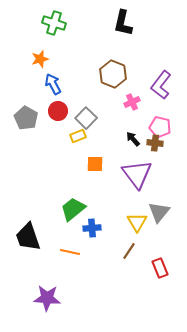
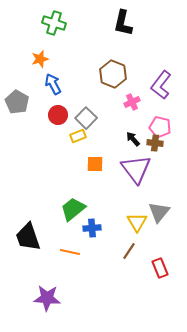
red circle: moved 4 px down
gray pentagon: moved 9 px left, 16 px up
purple triangle: moved 1 px left, 5 px up
